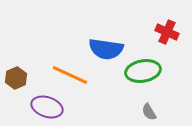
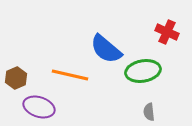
blue semicircle: rotated 32 degrees clockwise
orange line: rotated 12 degrees counterclockwise
purple ellipse: moved 8 px left
gray semicircle: rotated 24 degrees clockwise
